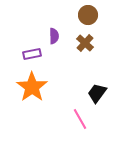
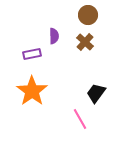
brown cross: moved 1 px up
orange star: moved 4 px down
black trapezoid: moved 1 px left
